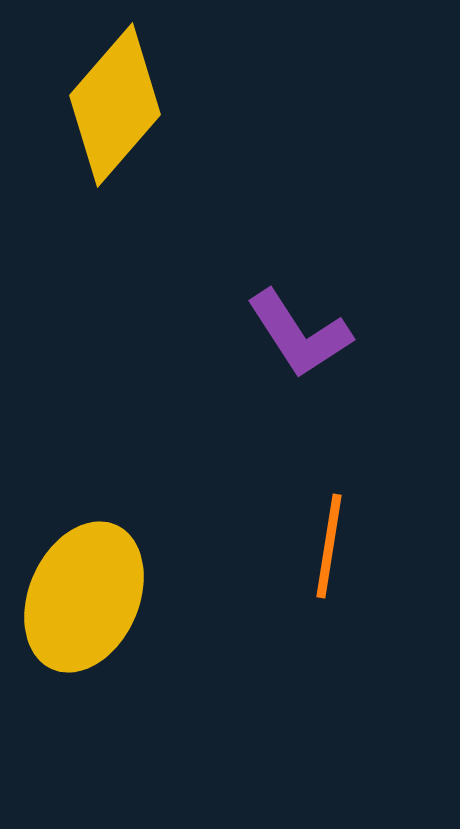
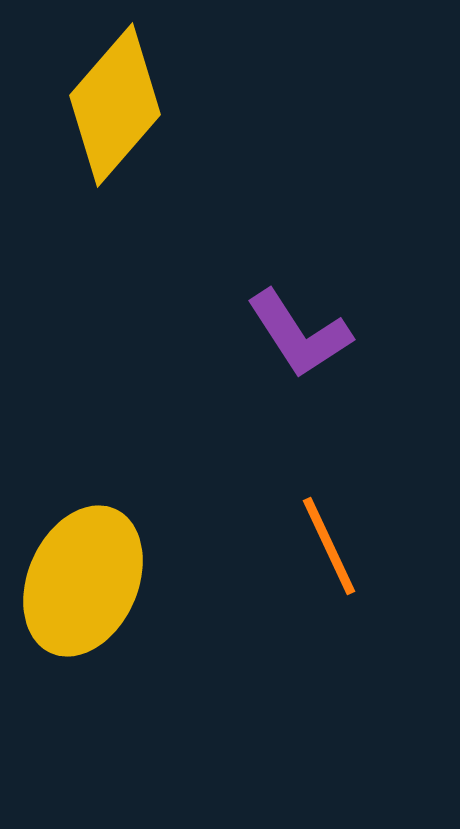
orange line: rotated 34 degrees counterclockwise
yellow ellipse: moved 1 px left, 16 px up
